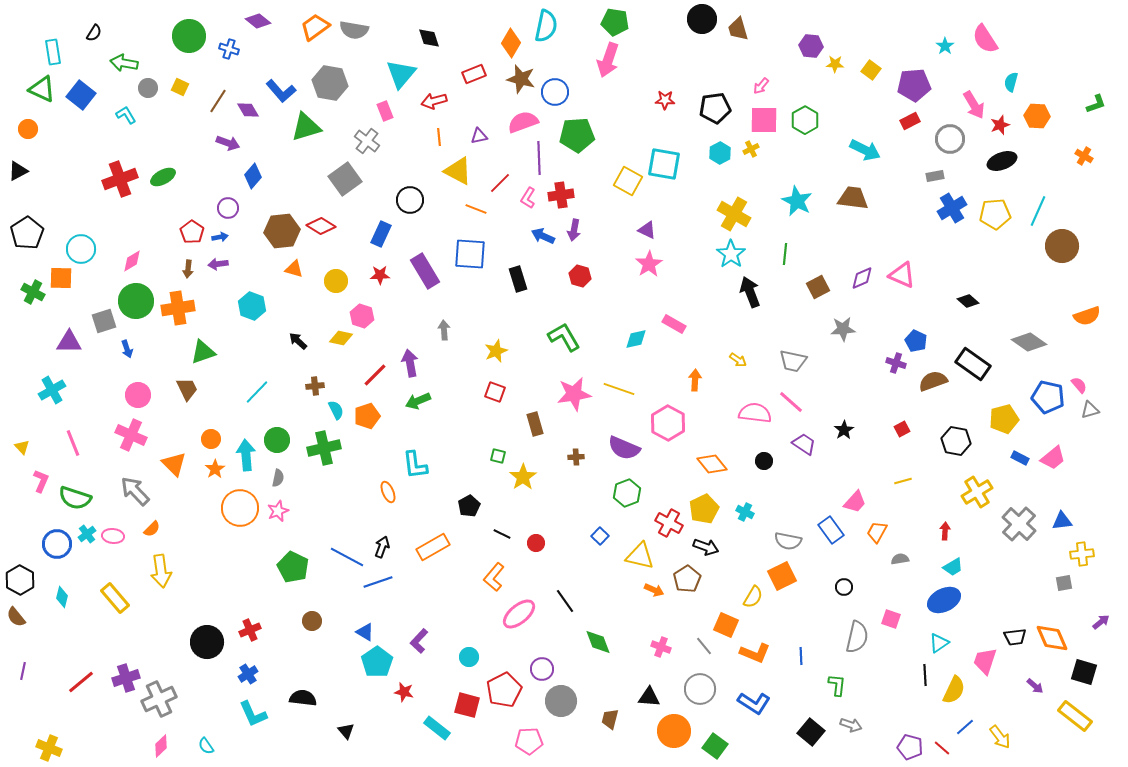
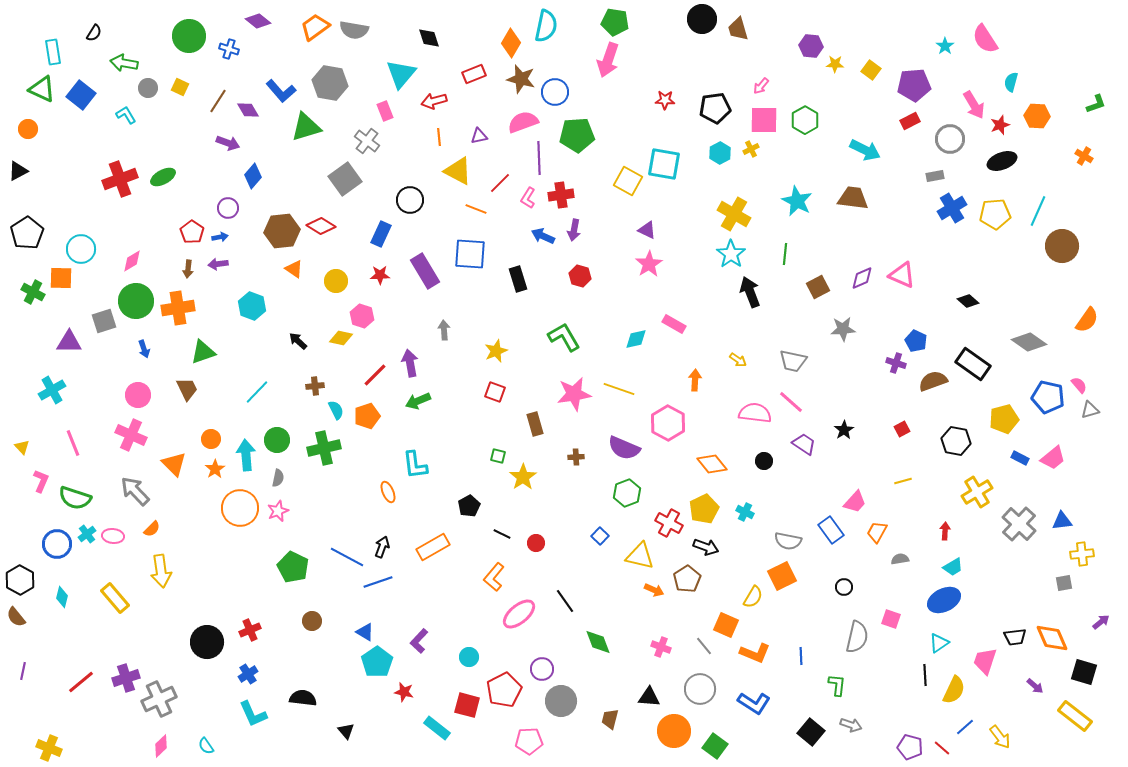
orange triangle at (294, 269): rotated 18 degrees clockwise
orange semicircle at (1087, 316): moved 4 px down; rotated 36 degrees counterclockwise
blue arrow at (127, 349): moved 17 px right
